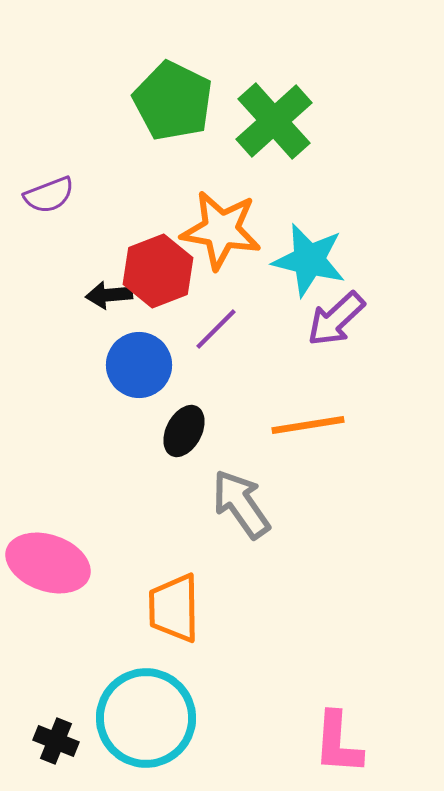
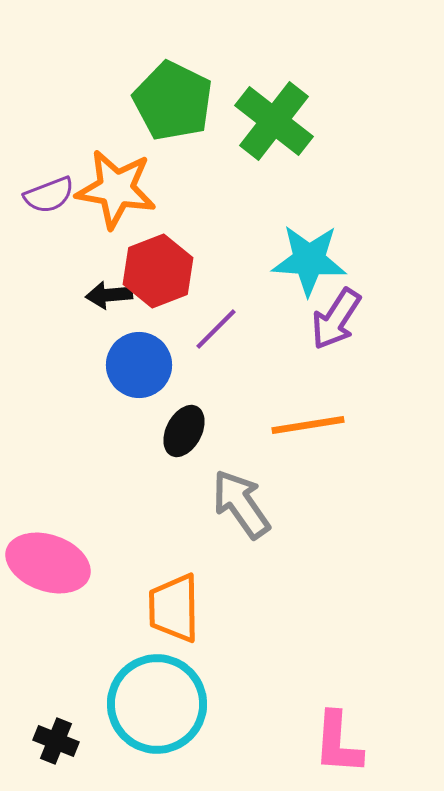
green cross: rotated 10 degrees counterclockwise
orange star: moved 105 px left, 41 px up
cyan star: rotated 10 degrees counterclockwise
purple arrow: rotated 14 degrees counterclockwise
cyan circle: moved 11 px right, 14 px up
